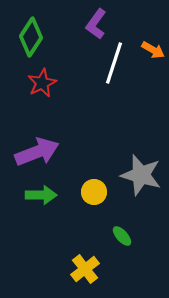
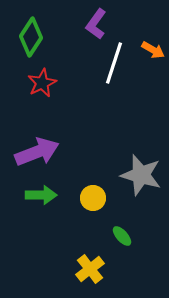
yellow circle: moved 1 px left, 6 px down
yellow cross: moved 5 px right
